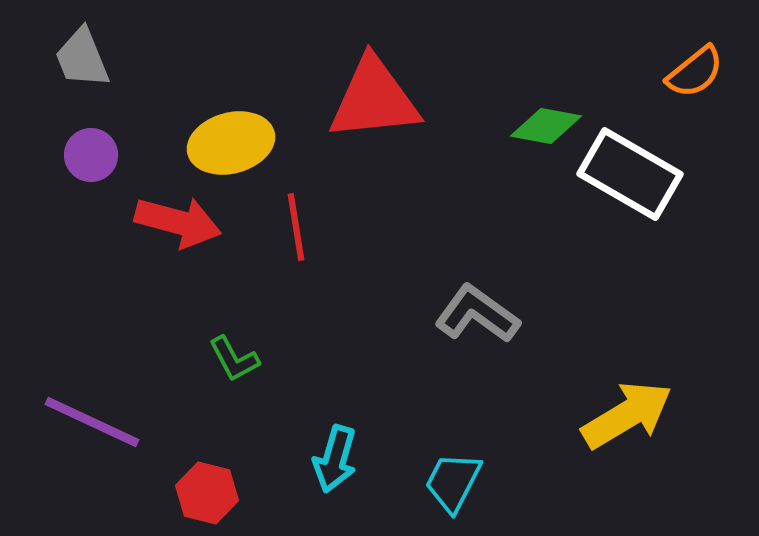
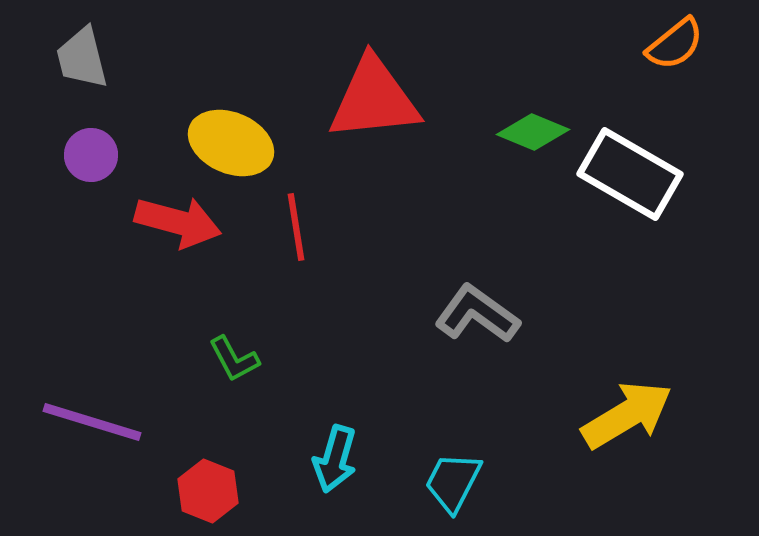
gray trapezoid: rotated 8 degrees clockwise
orange semicircle: moved 20 px left, 28 px up
green diamond: moved 13 px left, 6 px down; rotated 12 degrees clockwise
yellow ellipse: rotated 38 degrees clockwise
purple line: rotated 8 degrees counterclockwise
red hexagon: moved 1 px right, 2 px up; rotated 8 degrees clockwise
